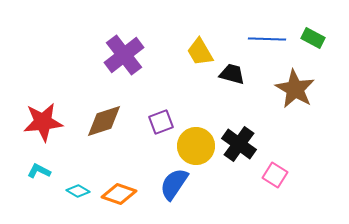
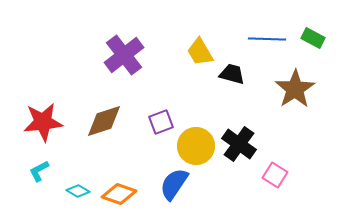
brown star: rotated 9 degrees clockwise
cyan L-shape: rotated 55 degrees counterclockwise
